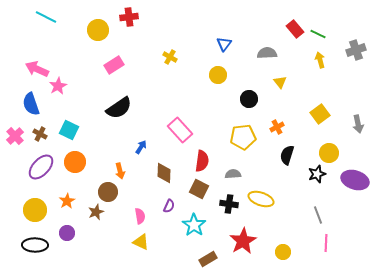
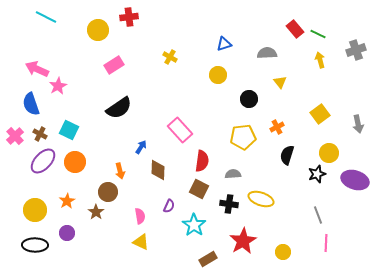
blue triangle at (224, 44): rotated 35 degrees clockwise
purple ellipse at (41, 167): moved 2 px right, 6 px up
brown diamond at (164, 173): moved 6 px left, 3 px up
brown star at (96, 212): rotated 14 degrees counterclockwise
